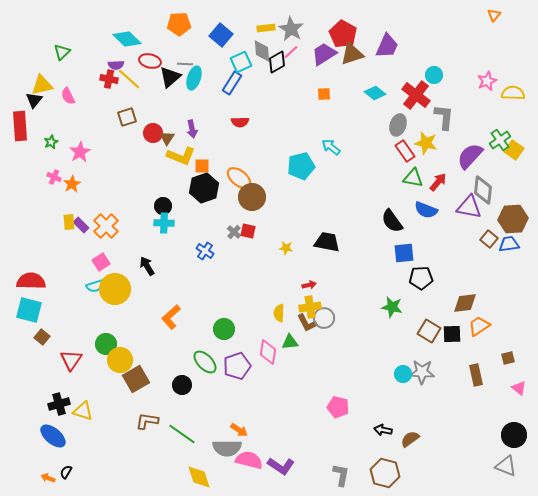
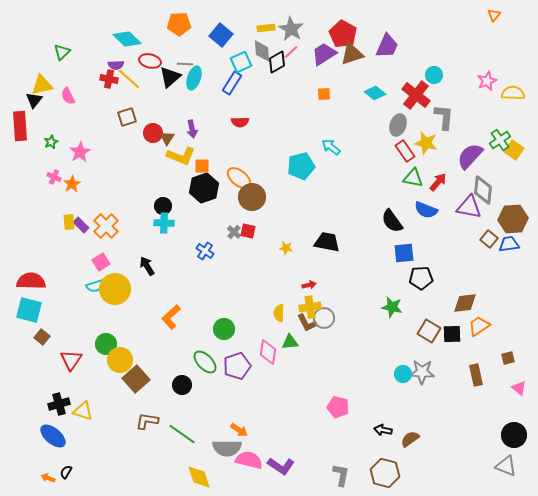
brown square at (136, 379): rotated 12 degrees counterclockwise
